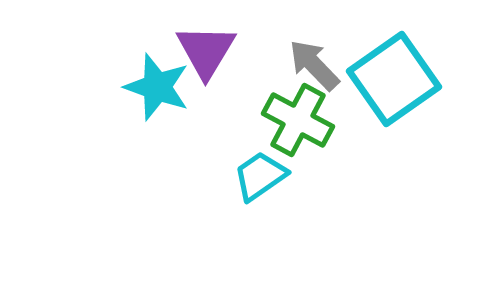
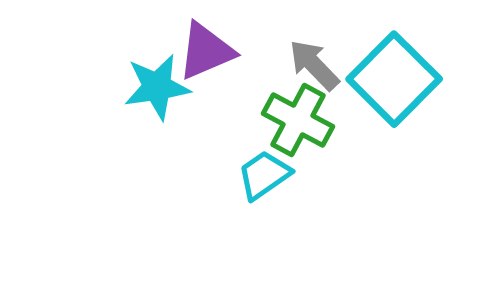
purple triangle: rotated 36 degrees clockwise
cyan square: rotated 10 degrees counterclockwise
cyan star: rotated 28 degrees counterclockwise
cyan trapezoid: moved 4 px right, 1 px up
